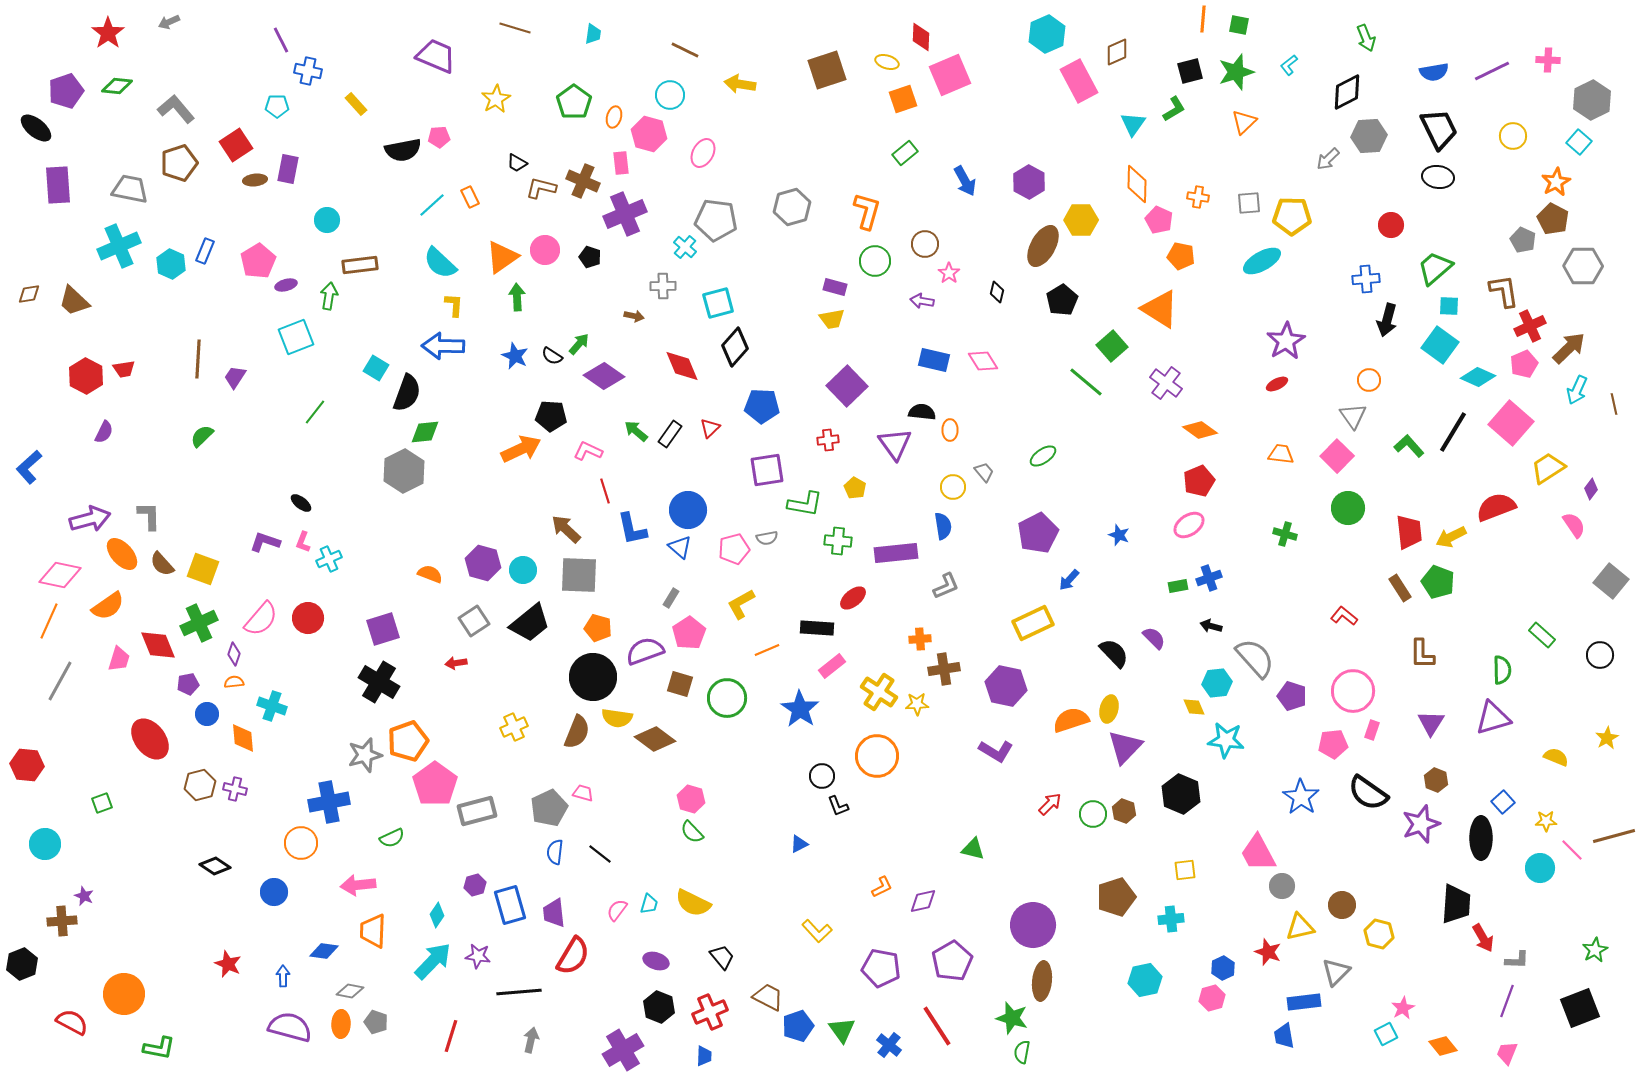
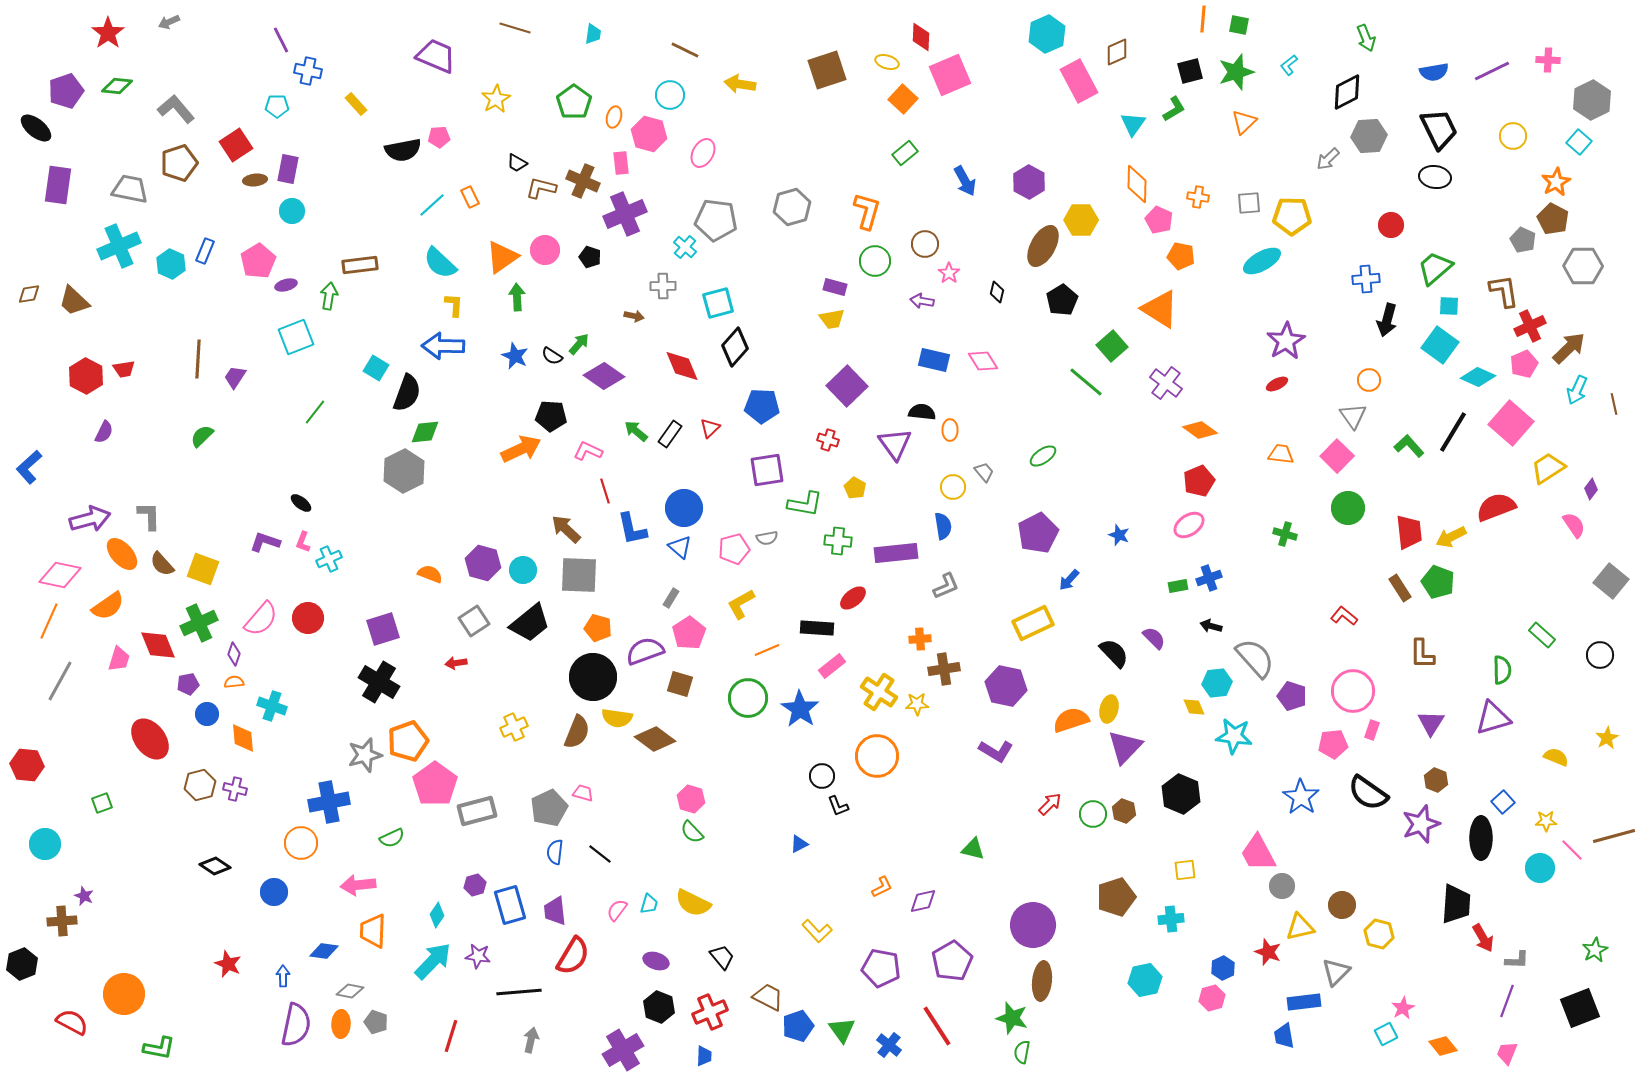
orange square at (903, 99): rotated 28 degrees counterclockwise
black ellipse at (1438, 177): moved 3 px left
purple rectangle at (58, 185): rotated 12 degrees clockwise
cyan circle at (327, 220): moved 35 px left, 9 px up
red cross at (828, 440): rotated 25 degrees clockwise
blue circle at (688, 510): moved 4 px left, 2 px up
green circle at (727, 698): moved 21 px right
cyan star at (1226, 740): moved 8 px right, 4 px up
purple trapezoid at (554, 913): moved 1 px right, 2 px up
purple semicircle at (290, 1027): moved 6 px right, 2 px up; rotated 87 degrees clockwise
